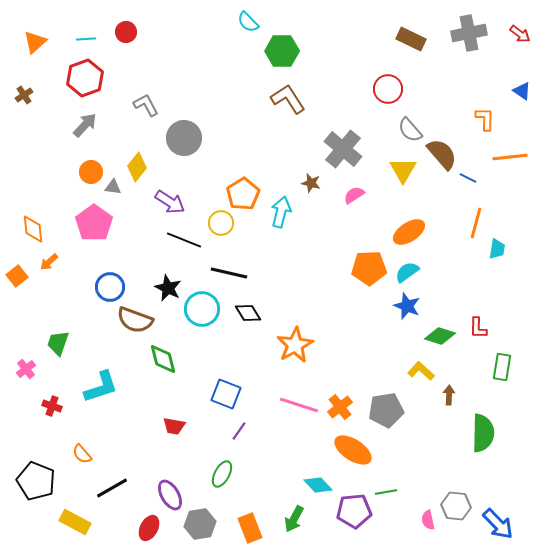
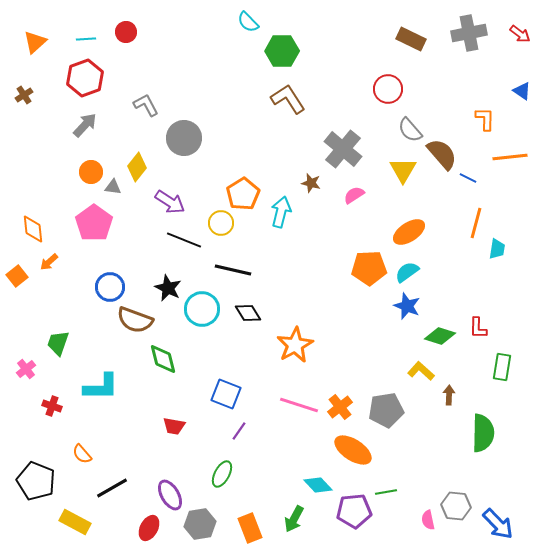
black line at (229, 273): moved 4 px right, 3 px up
cyan L-shape at (101, 387): rotated 18 degrees clockwise
